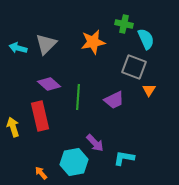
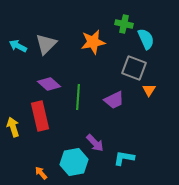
cyan arrow: moved 2 px up; rotated 12 degrees clockwise
gray square: moved 1 px down
